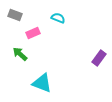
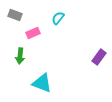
cyan semicircle: rotated 72 degrees counterclockwise
green arrow: moved 2 px down; rotated 126 degrees counterclockwise
purple rectangle: moved 1 px up
